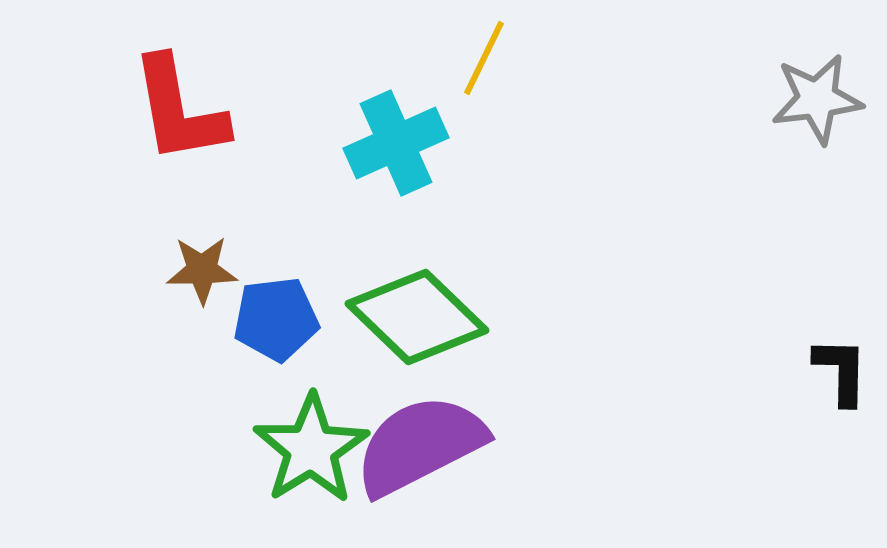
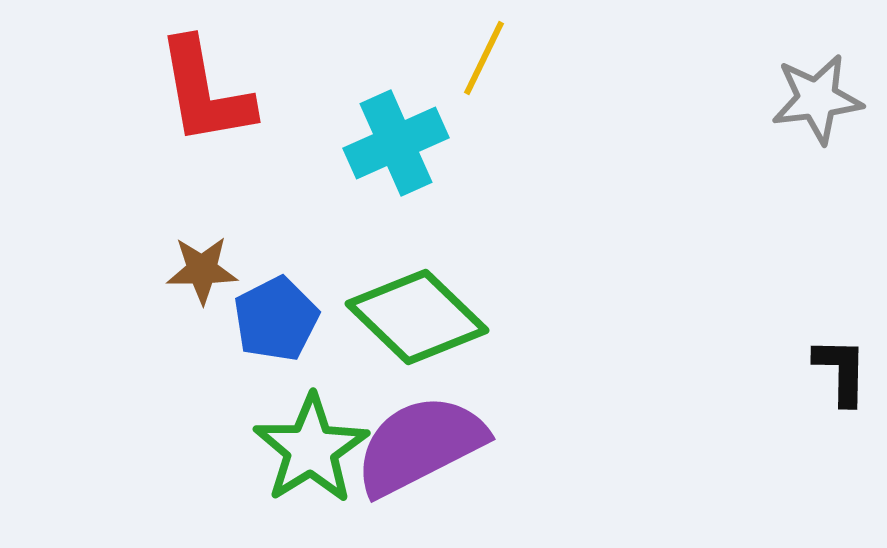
red L-shape: moved 26 px right, 18 px up
blue pentagon: rotated 20 degrees counterclockwise
